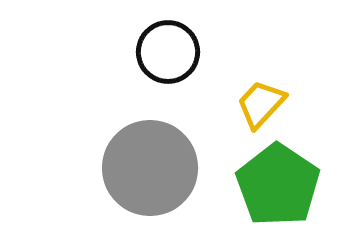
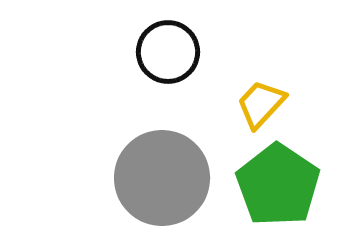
gray circle: moved 12 px right, 10 px down
